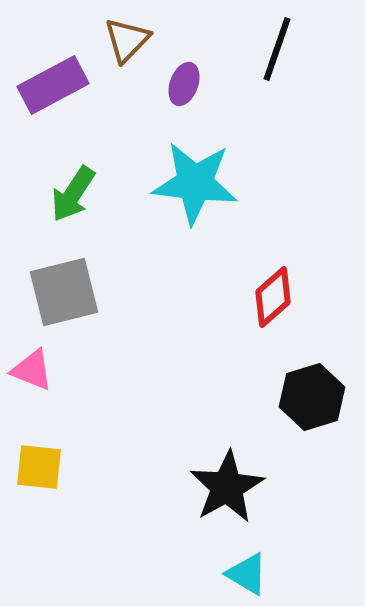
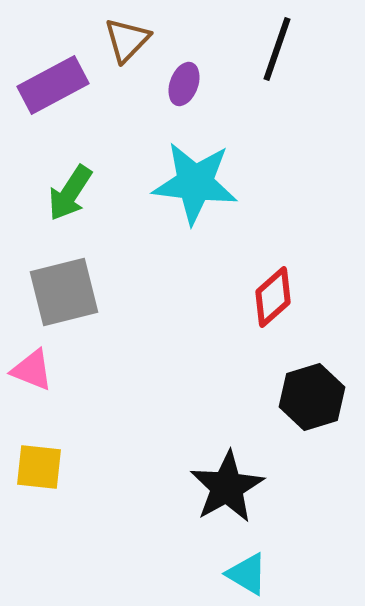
green arrow: moved 3 px left, 1 px up
